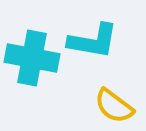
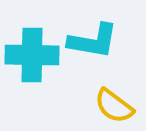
cyan cross: moved 3 px up; rotated 10 degrees counterclockwise
